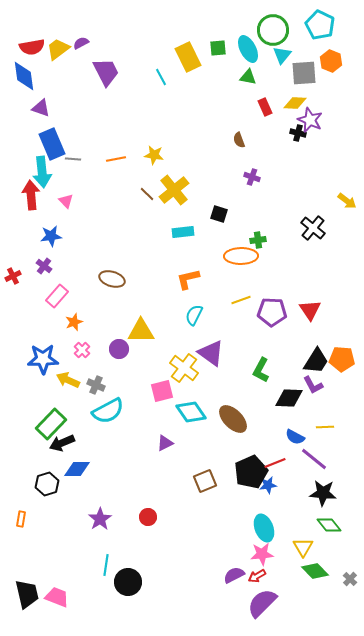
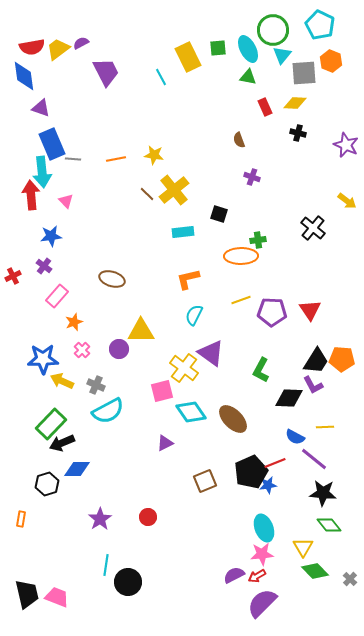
purple star at (310, 120): moved 36 px right, 25 px down
yellow arrow at (68, 380): moved 6 px left, 1 px down
